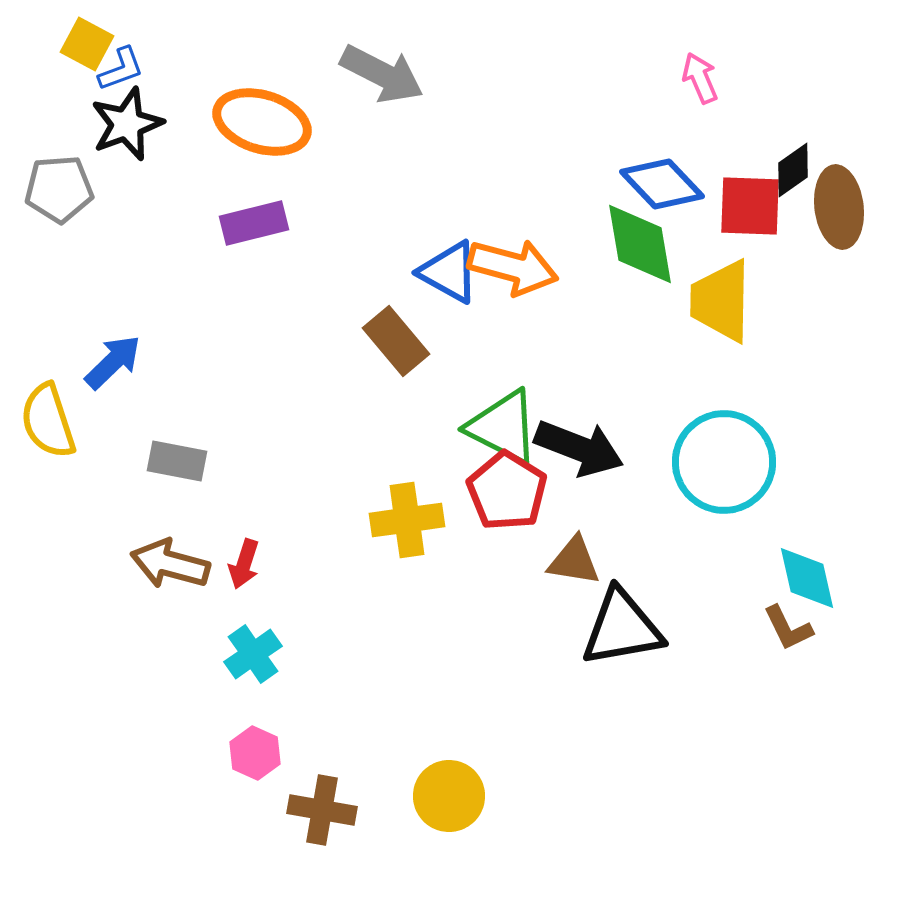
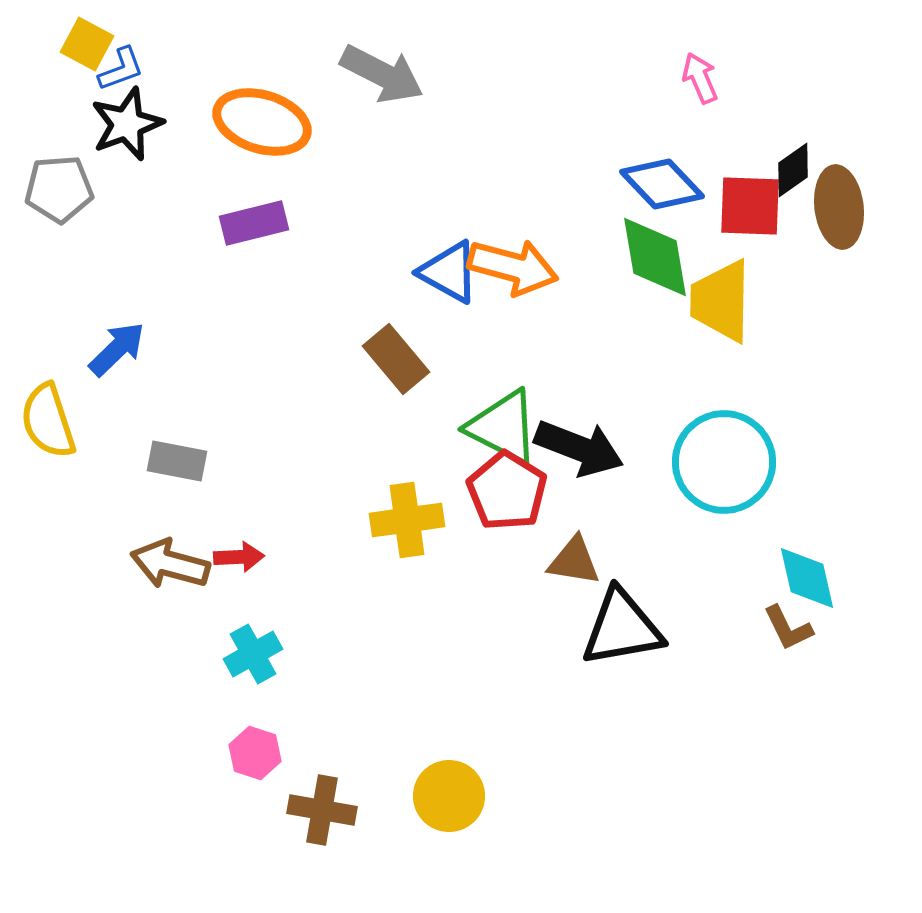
green diamond: moved 15 px right, 13 px down
brown rectangle: moved 18 px down
blue arrow: moved 4 px right, 13 px up
red arrow: moved 5 px left, 7 px up; rotated 111 degrees counterclockwise
cyan cross: rotated 6 degrees clockwise
pink hexagon: rotated 6 degrees counterclockwise
